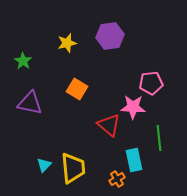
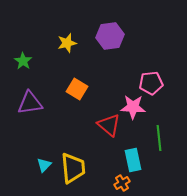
purple triangle: rotated 20 degrees counterclockwise
cyan rectangle: moved 1 px left
orange cross: moved 5 px right, 4 px down
